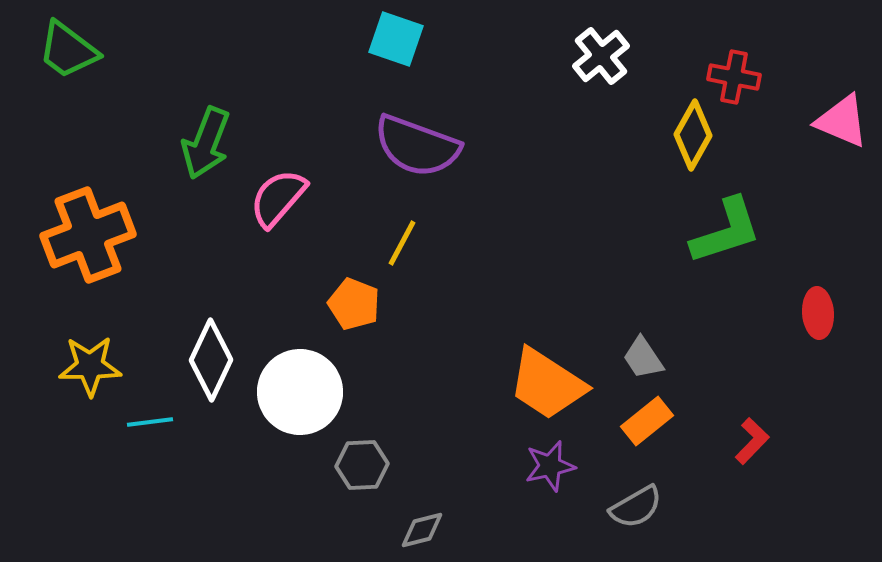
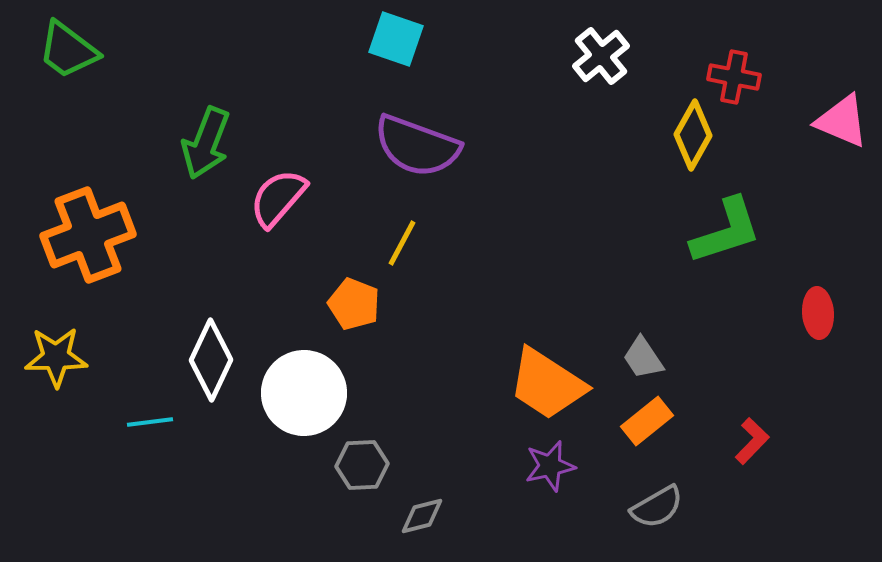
yellow star: moved 34 px left, 9 px up
white circle: moved 4 px right, 1 px down
gray semicircle: moved 21 px right
gray diamond: moved 14 px up
